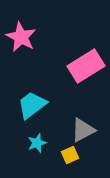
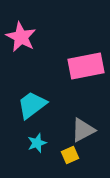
pink rectangle: rotated 21 degrees clockwise
